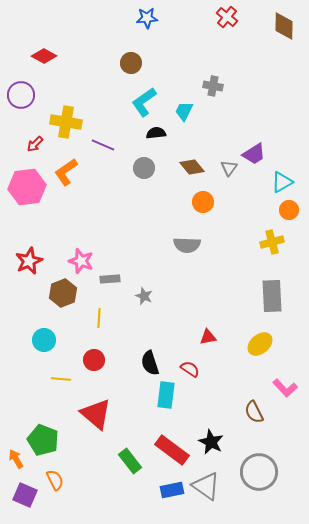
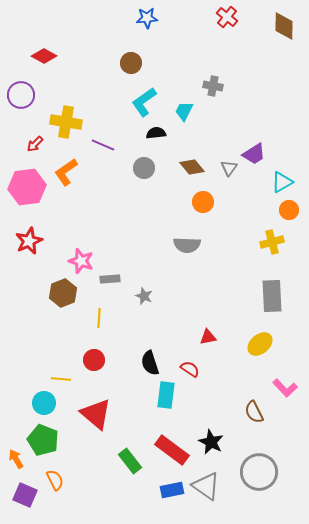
red star at (29, 261): moved 20 px up
cyan circle at (44, 340): moved 63 px down
